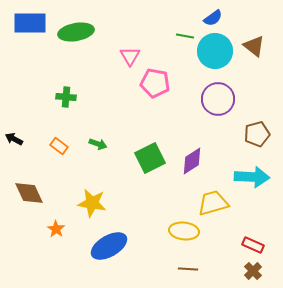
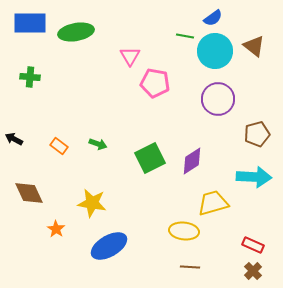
green cross: moved 36 px left, 20 px up
cyan arrow: moved 2 px right
brown line: moved 2 px right, 2 px up
